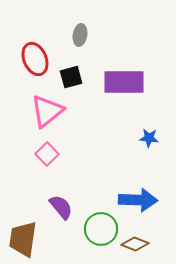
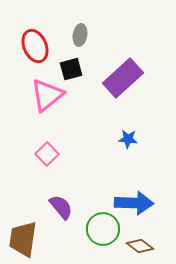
red ellipse: moved 13 px up
black square: moved 8 px up
purple rectangle: moved 1 px left, 4 px up; rotated 42 degrees counterclockwise
pink triangle: moved 16 px up
blue star: moved 21 px left, 1 px down
blue arrow: moved 4 px left, 3 px down
green circle: moved 2 px right
brown diamond: moved 5 px right, 2 px down; rotated 16 degrees clockwise
